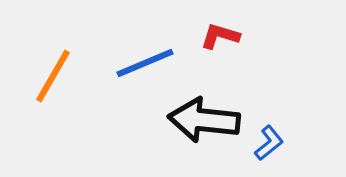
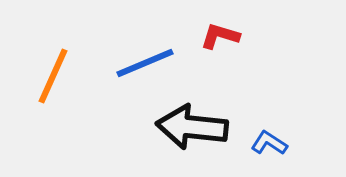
orange line: rotated 6 degrees counterclockwise
black arrow: moved 12 px left, 7 px down
blue L-shape: rotated 108 degrees counterclockwise
